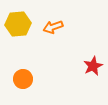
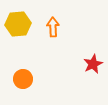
orange arrow: rotated 108 degrees clockwise
red star: moved 2 px up
